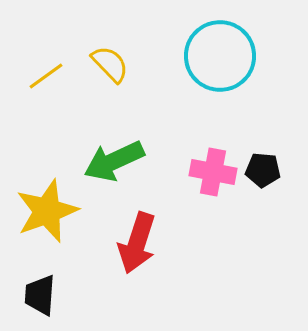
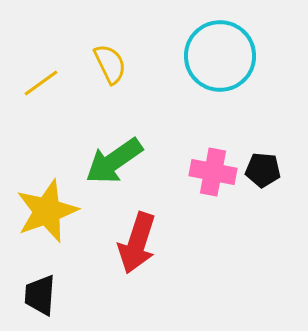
yellow semicircle: rotated 18 degrees clockwise
yellow line: moved 5 px left, 7 px down
green arrow: rotated 10 degrees counterclockwise
